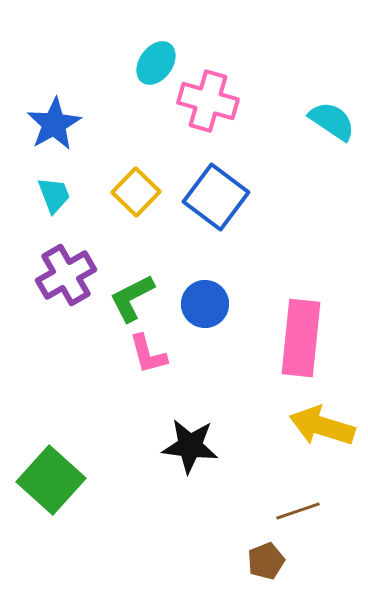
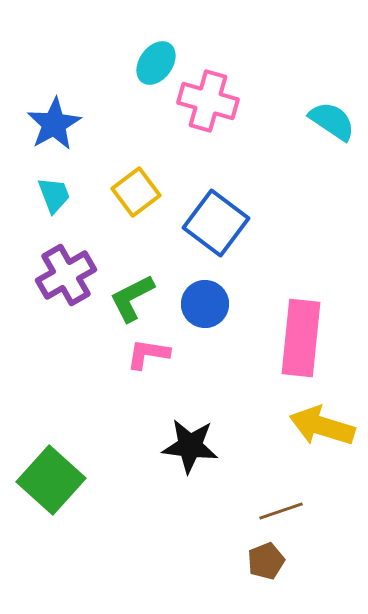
yellow square: rotated 9 degrees clockwise
blue square: moved 26 px down
pink L-shape: rotated 114 degrees clockwise
brown line: moved 17 px left
